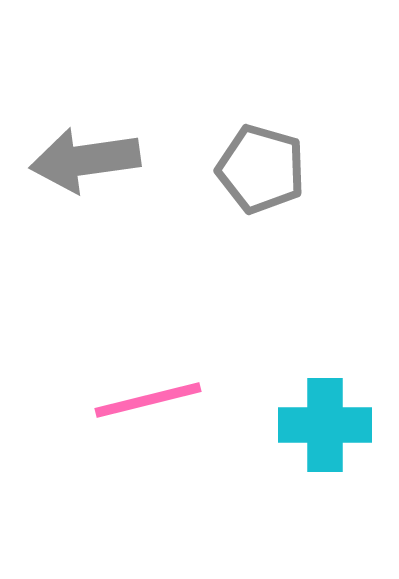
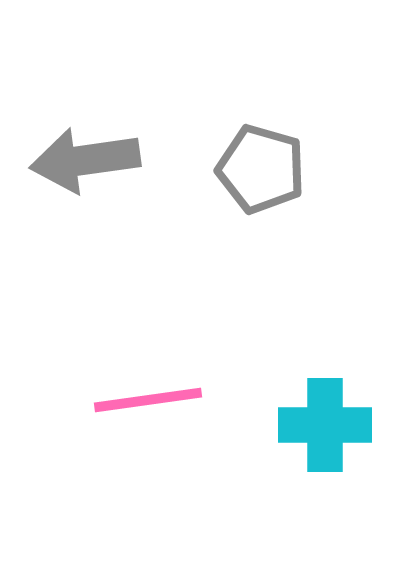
pink line: rotated 6 degrees clockwise
